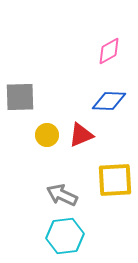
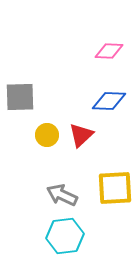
pink diamond: rotated 32 degrees clockwise
red triangle: rotated 20 degrees counterclockwise
yellow square: moved 8 px down
